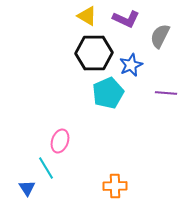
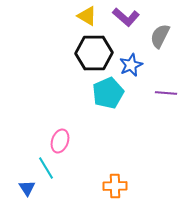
purple L-shape: moved 2 px up; rotated 16 degrees clockwise
